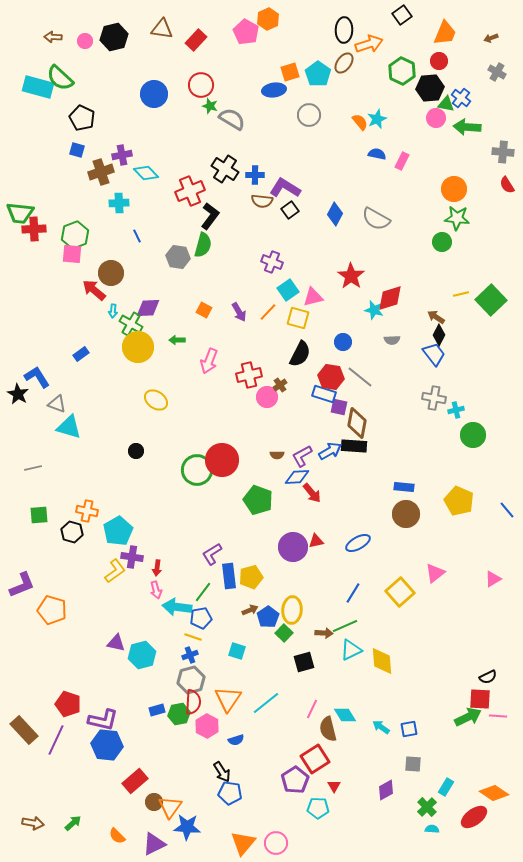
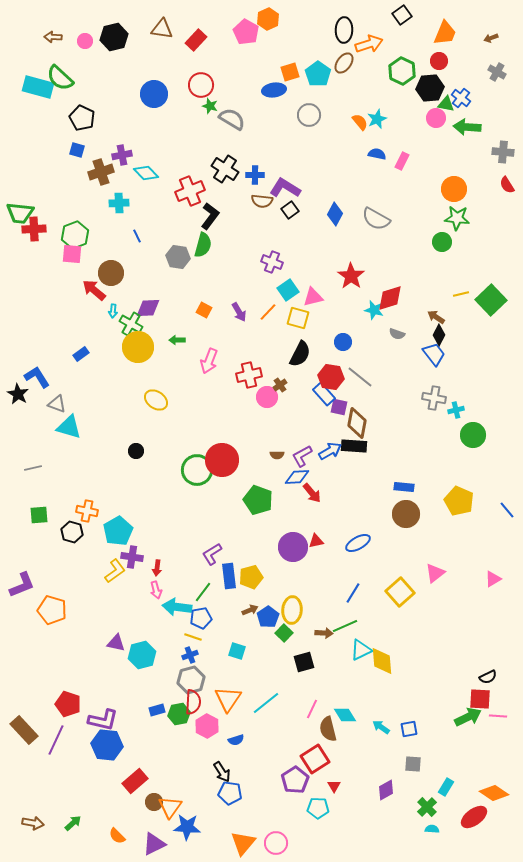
gray semicircle at (392, 340): moved 5 px right, 6 px up; rotated 21 degrees clockwise
blue rectangle at (324, 394): rotated 30 degrees clockwise
cyan triangle at (351, 650): moved 10 px right
